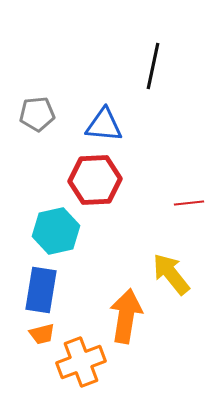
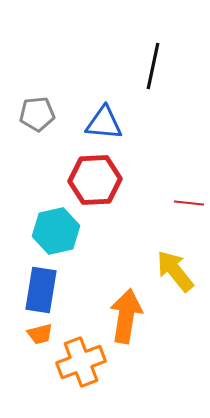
blue triangle: moved 2 px up
red line: rotated 12 degrees clockwise
yellow arrow: moved 4 px right, 3 px up
orange trapezoid: moved 2 px left
